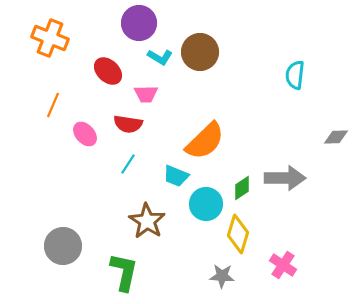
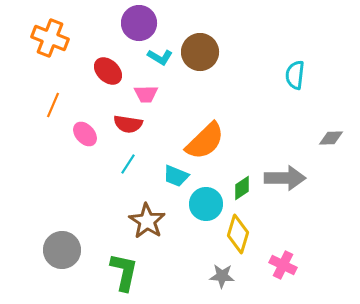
gray diamond: moved 5 px left, 1 px down
gray circle: moved 1 px left, 4 px down
pink cross: rotated 8 degrees counterclockwise
